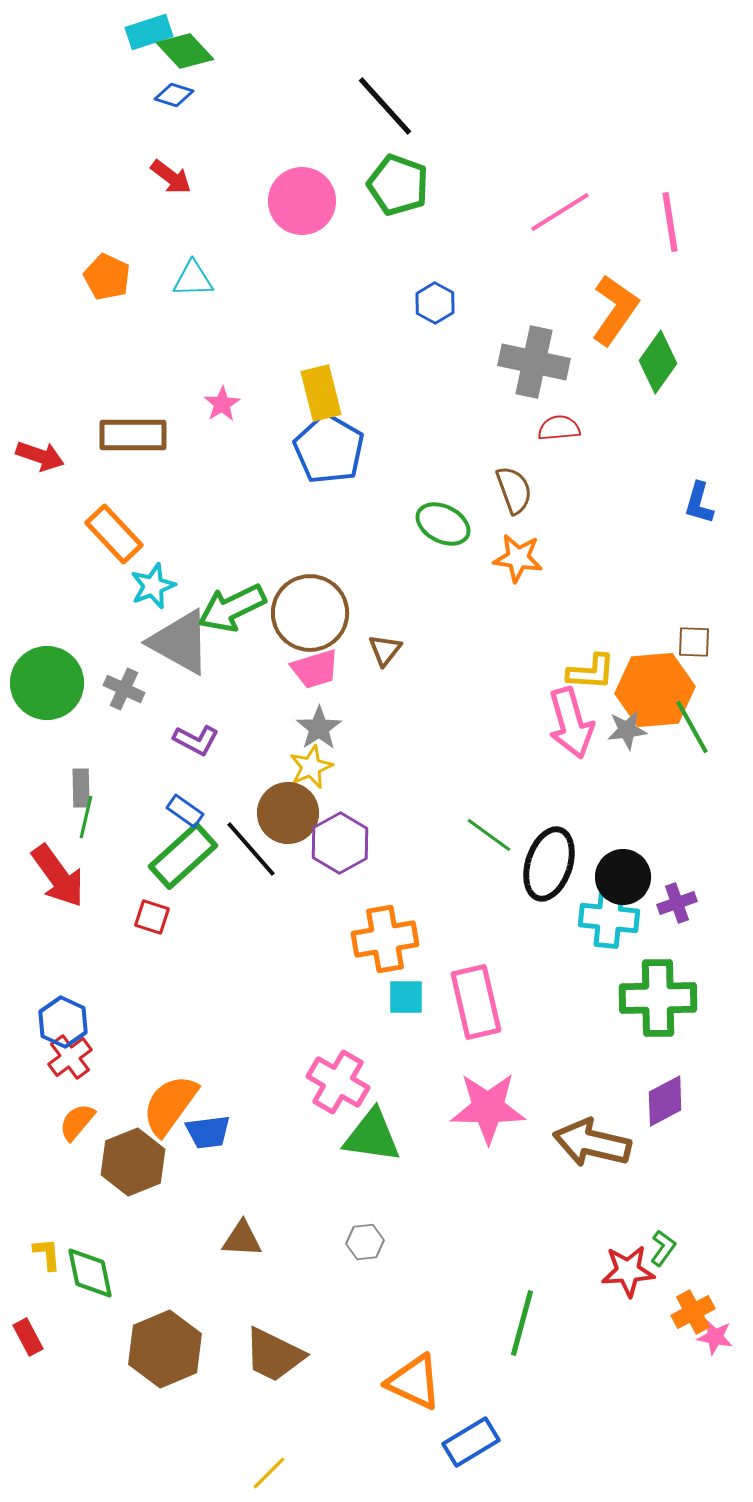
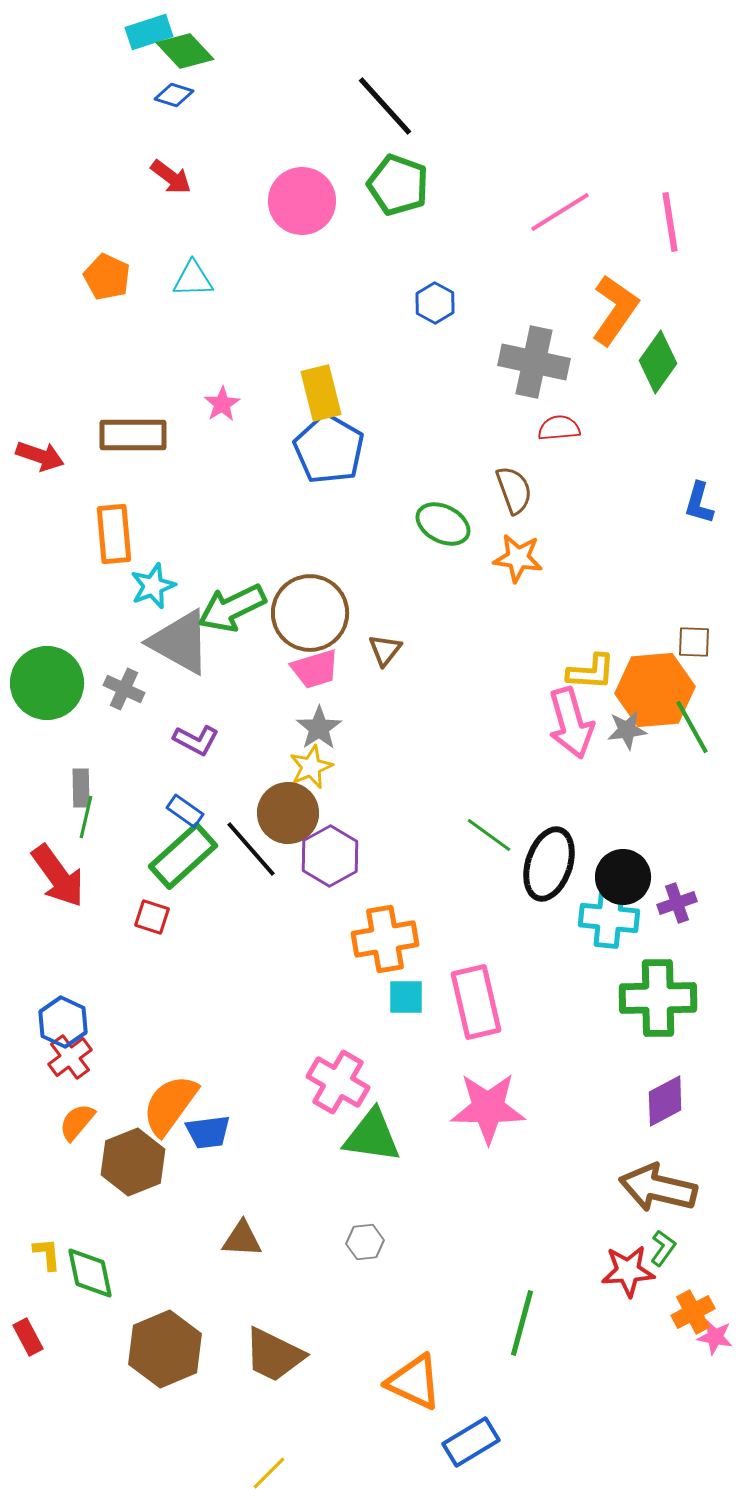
orange rectangle at (114, 534): rotated 38 degrees clockwise
purple hexagon at (340, 843): moved 10 px left, 13 px down
brown arrow at (592, 1143): moved 66 px right, 45 px down
